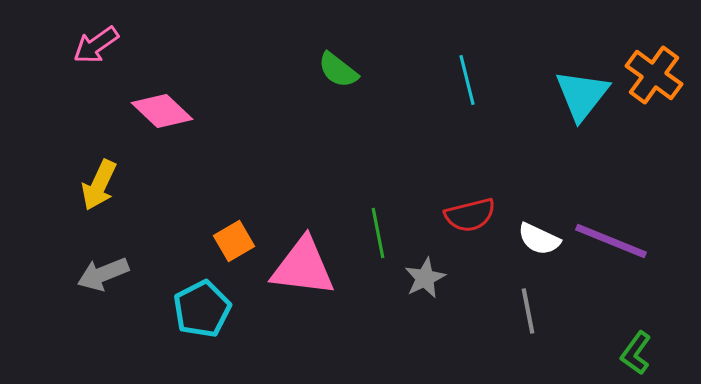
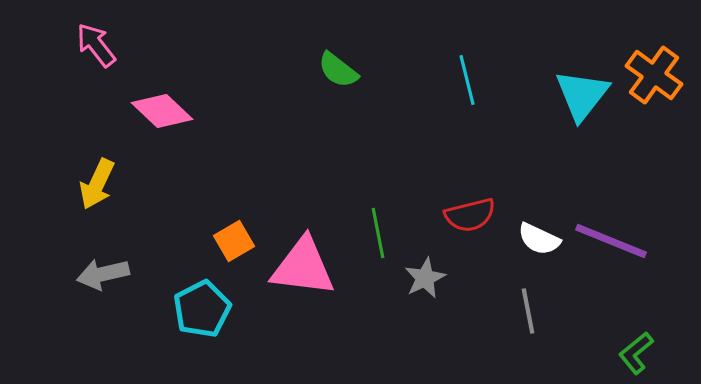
pink arrow: rotated 87 degrees clockwise
yellow arrow: moved 2 px left, 1 px up
gray arrow: rotated 9 degrees clockwise
green L-shape: rotated 15 degrees clockwise
